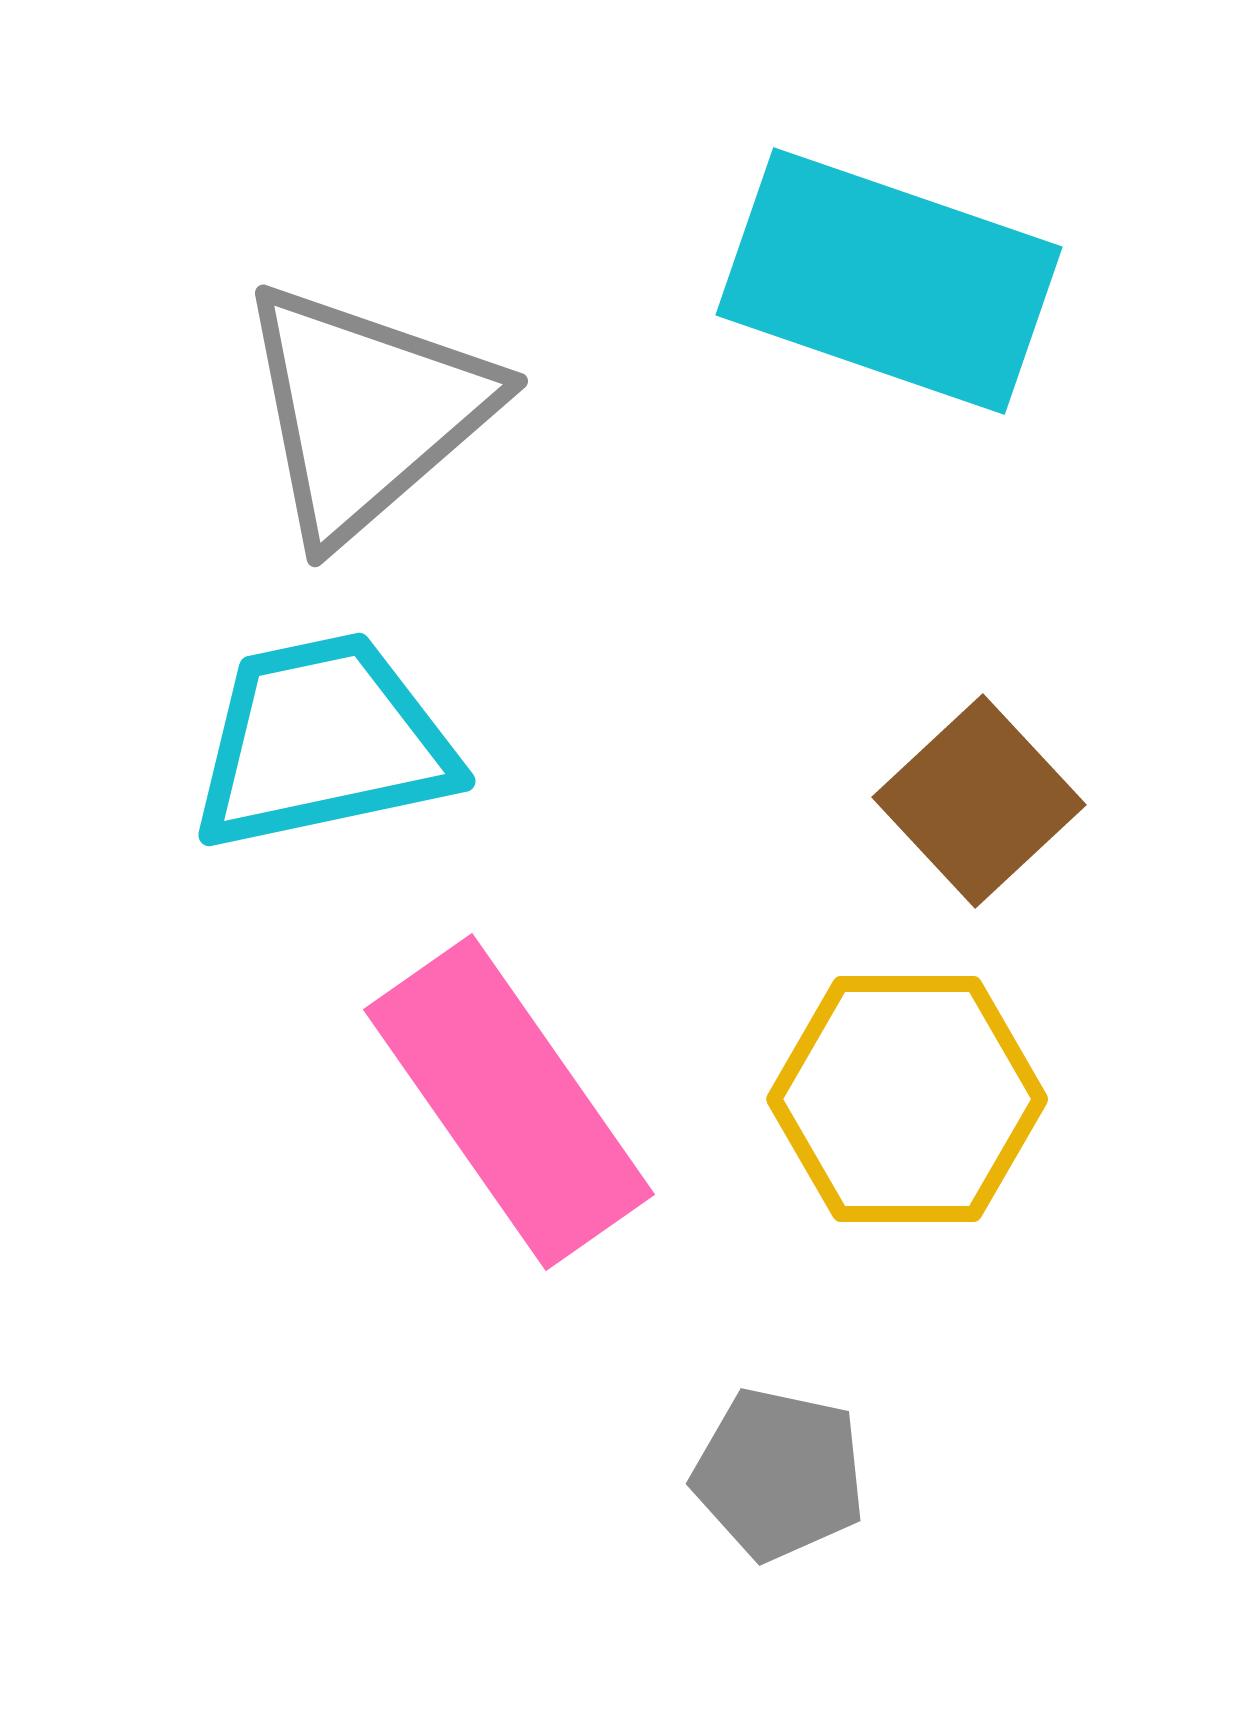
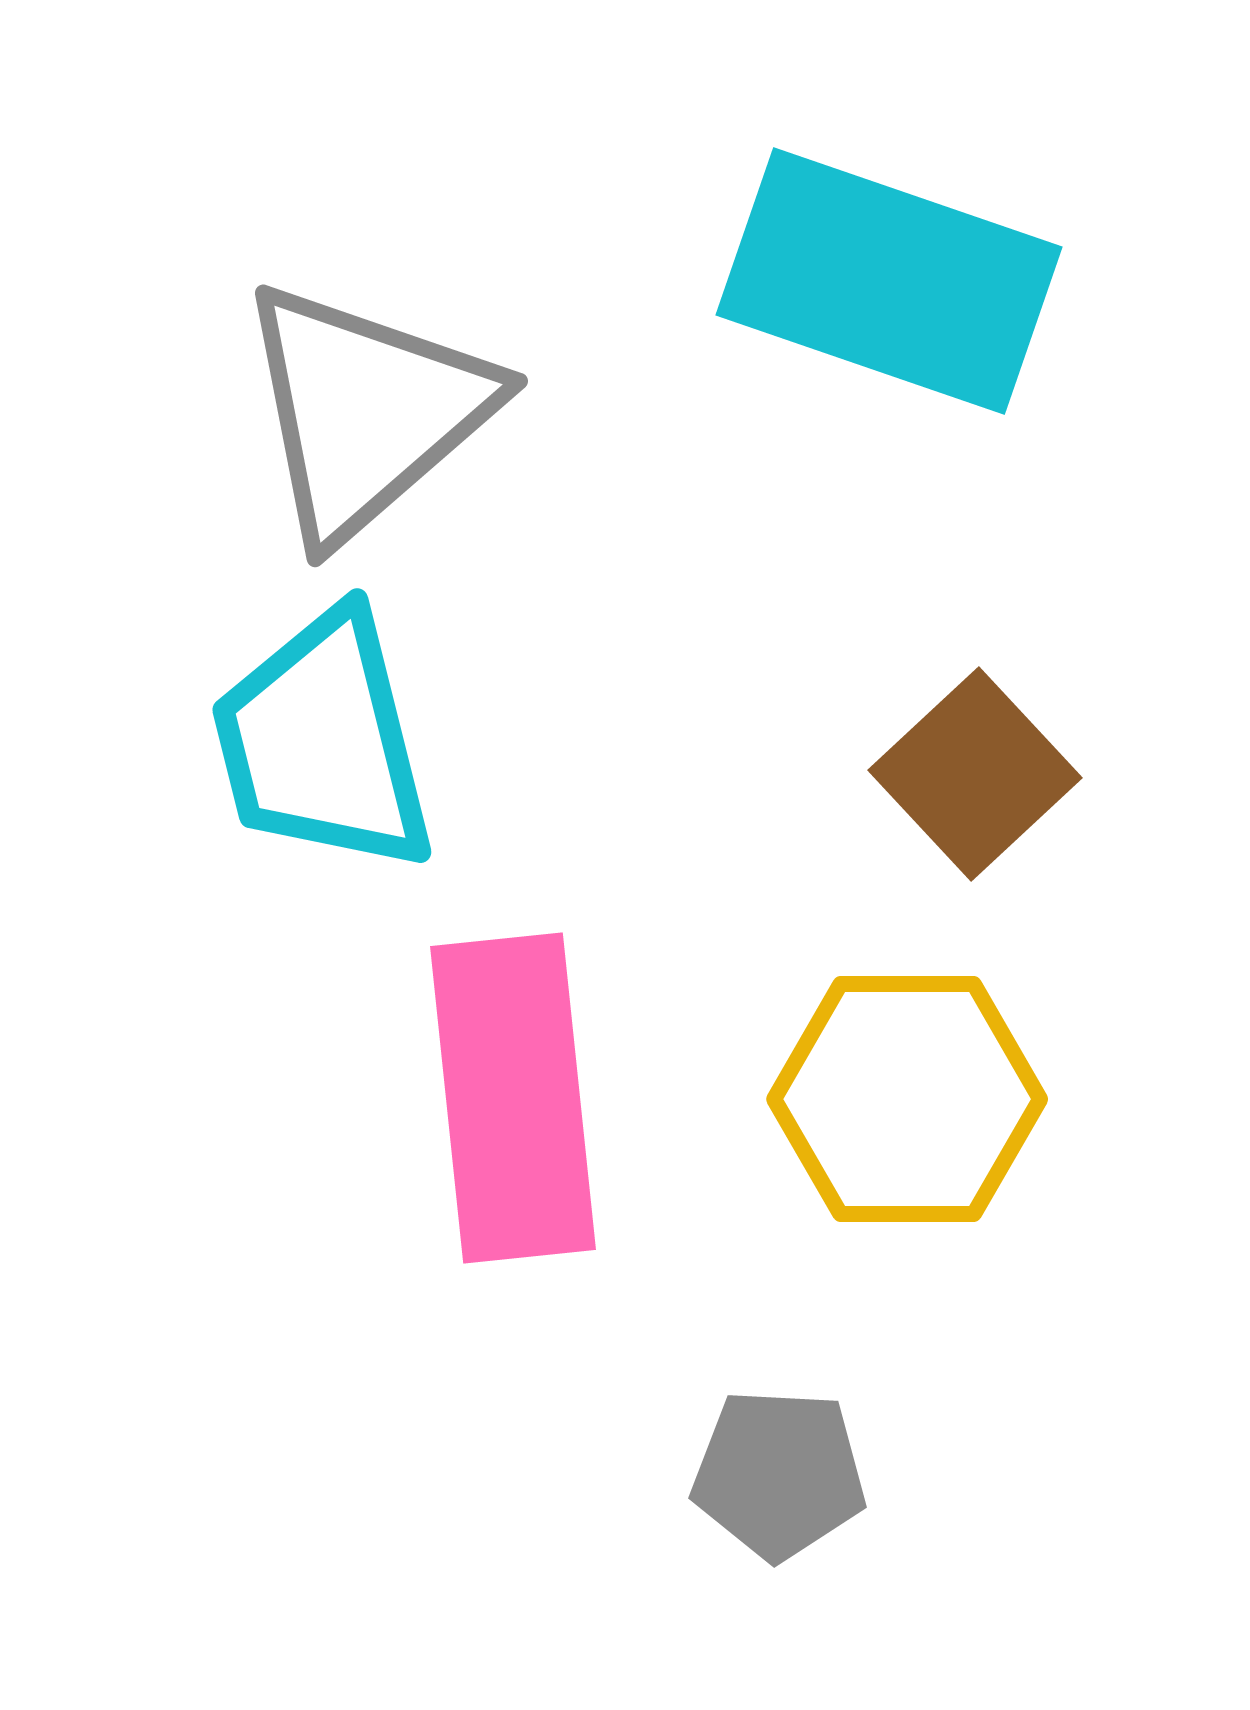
cyan trapezoid: rotated 92 degrees counterclockwise
brown square: moved 4 px left, 27 px up
pink rectangle: moved 4 px right, 4 px up; rotated 29 degrees clockwise
gray pentagon: rotated 9 degrees counterclockwise
